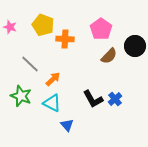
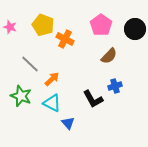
pink pentagon: moved 4 px up
orange cross: rotated 24 degrees clockwise
black circle: moved 17 px up
orange arrow: moved 1 px left
blue cross: moved 13 px up; rotated 24 degrees clockwise
blue triangle: moved 1 px right, 2 px up
